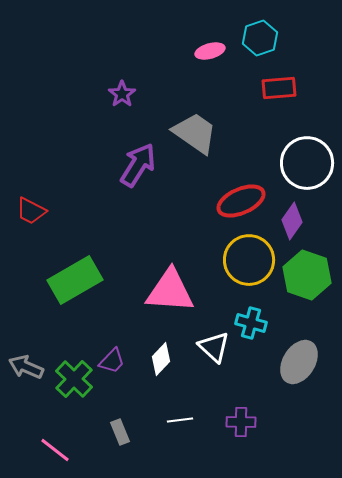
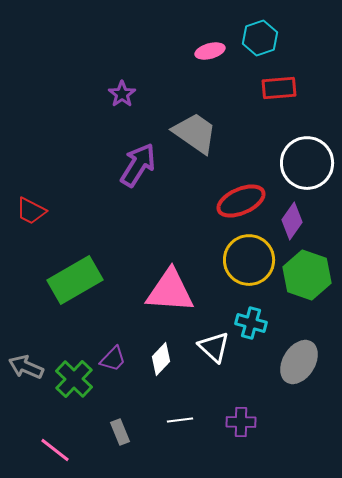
purple trapezoid: moved 1 px right, 2 px up
